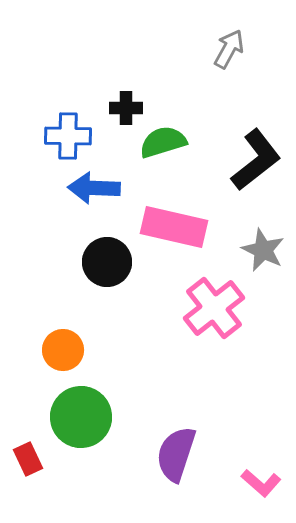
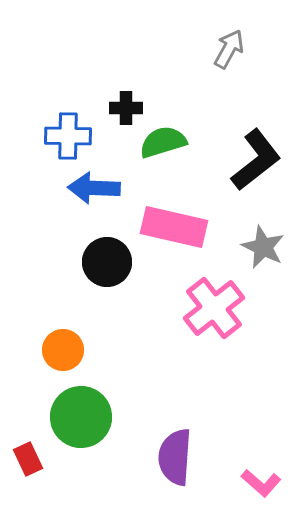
gray star: moved 3 px up
purple semicircle: moved 1 px left, 3 px down; rotated 14 degrees counterclockwise
